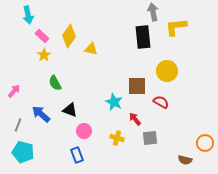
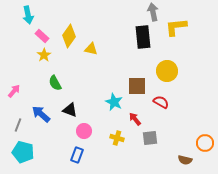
blue rectangle: rotated 42 degrees clockwise
